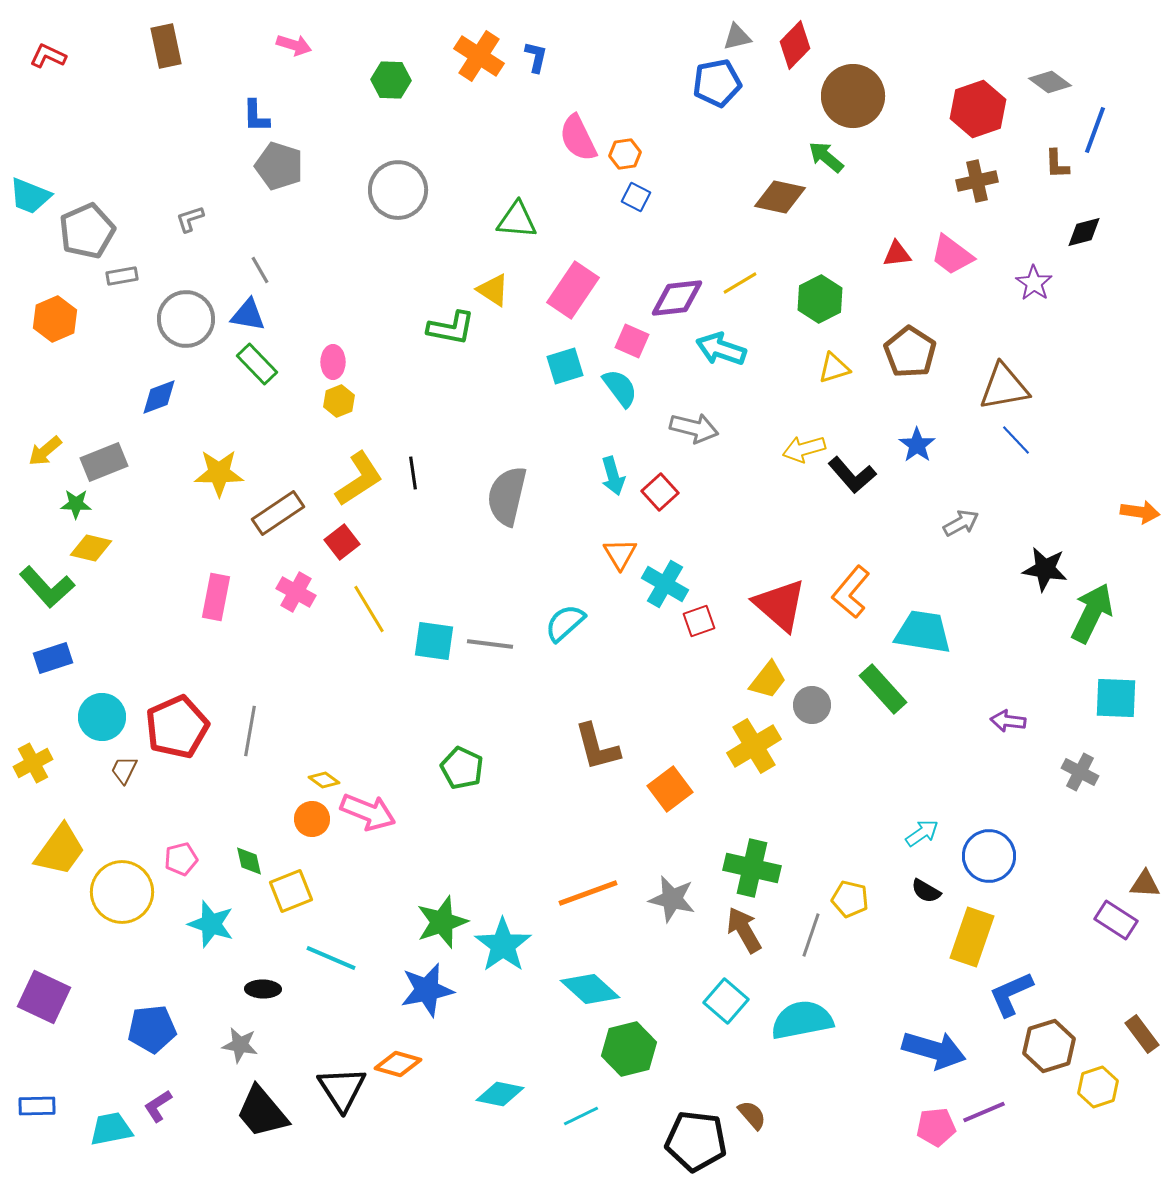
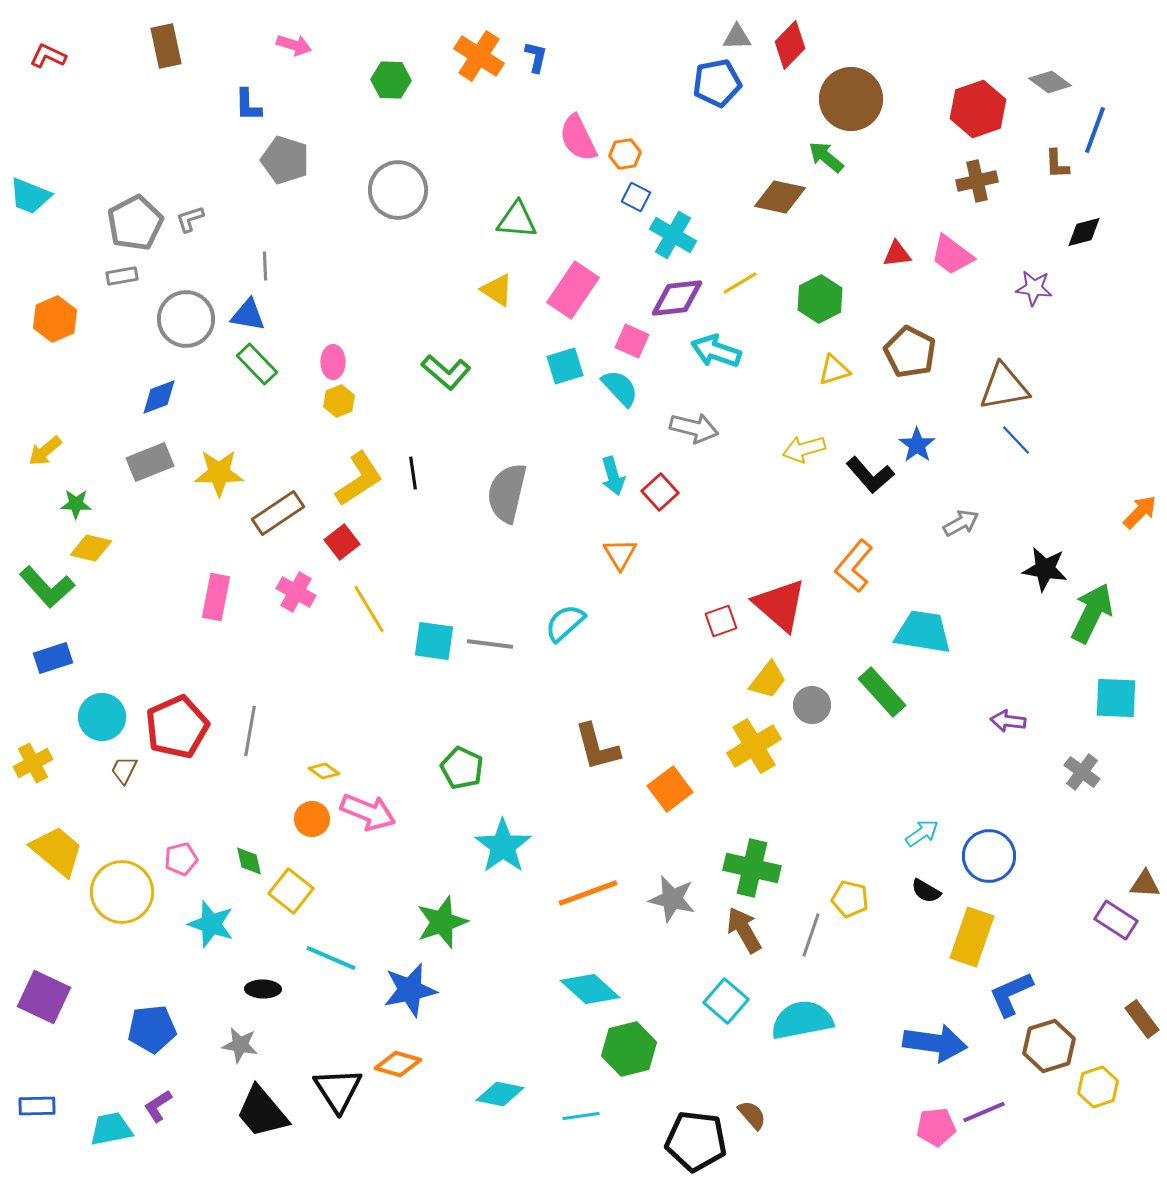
gray triangle at (737, 37): rotated 12 degrees clockwise
red diamond at (795, 45): moved 5 px left
brown circle at (853, 96): moved 2 px left, 3 px down
blue L-shape at (256, 116): moved 8 px left, 11 px up
gray pentagon at (279, 166): moved 6 px right, 6 px up
gray pentagon at (87, 231): moved 48 px right, 8 px up; rotated 4 degrees counterclockwise
gray line at (260, 270): moved 5 px right, 4 px up; rotated 28 degrees clockwise
purple star at (1034, 283): moved 5 px down; rotated 27 degrees counterclockwise
yellow triangle at (493, 290): moved 4 px right
green L-shape at (451, 328): moved 5 px left, 44 px down; rotated 30 degrees clockwise
cyan arrow at (721, 349): moved 5 px left, 2 px down
brown pentagon at (910, 352): rotated 6 degrees counterclockwise
yellow triangle at (834, 368): moved 2 px down
cyan semicircle at (620, 388): rotated 6 degrees counterclockwise
gray rectangle at (104, 462): moved 46 px right
black L-shape at (852, 475): moved 18 px right
gray semicircle at (507, 496): moved 3 px up
orange arrow at (1140, 512): rotated 54 degrees counterclockwise
cyan cross at (665, 584): moved 8 px right, 349 px up
orange L-shape at (851, 592): moved 3 px right, 26 px up
red square at (699, 621): moved 22 px right
green rectangle at (883, 689): moved 1 px left, 3 px down
gray cross at (1080, 772): moved 2 px right; rotated 9 degrees clockwise
yellow diamond at (324, 780): moved 9 px up
yellow trapezoid at (60, 850): moved 3 px left, 1 px down; rotated 86 degrees counterclockwise
yellow square at (291, 891): rotated 30 degrees counterclockwise
cyan star at (503, 945): moved 99 px up
blue star at (427, 990): moved 17 px left
brown rectangle at (1142, 1034): moved 15 px up
blue arrow at (934, 1050): moved 1 px right, 7 px up; rotated 8 degrees counterclockwise
black triangle at (342, 1089): moved 4 px left, 1 px down
cyan line at (581, 1116): rotated 18 degrees clockwise
